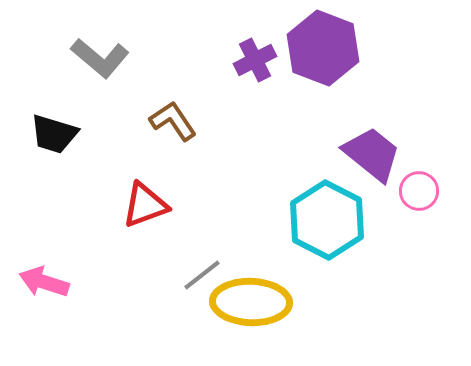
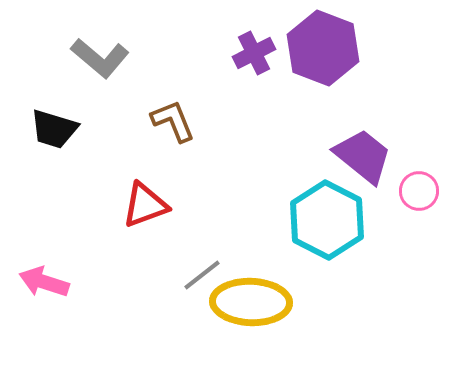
purple cross: moved 1 px left, 7 px up
brown L-shape: rotated 12 degrees clockwise
black trapezoid: moved 5 px up
purple trapezoid: moved 9 px left, 2 px down
